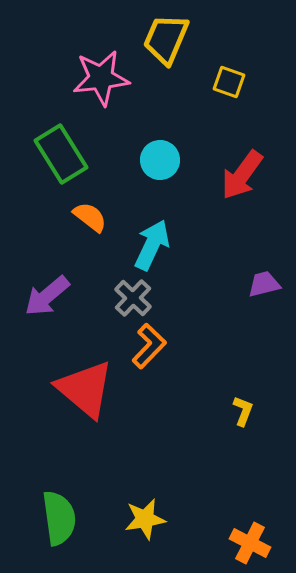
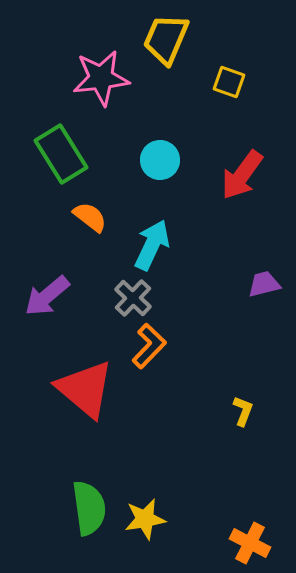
green semicircle: moved 30 px right, 10 px up
